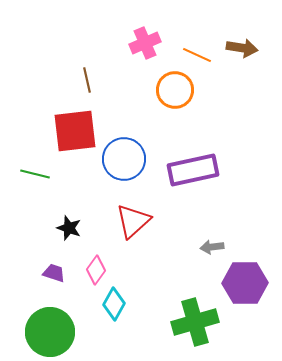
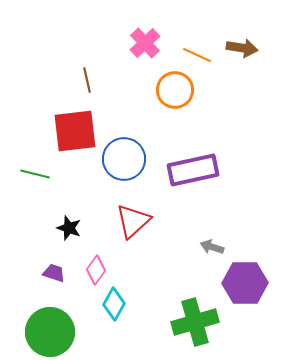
pink cross: rotated 20 degrees counterclockwise
gray arrow: rotated 25 degrees clockwise
